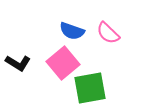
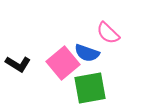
blue semicircle: moved 15 px right, 22 px down
black L-shape: moved 1 px down
